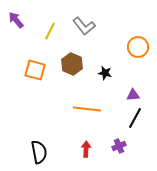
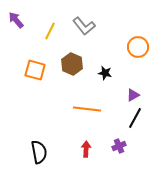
purple triangle: rotated 24 degrees counterclockwise
